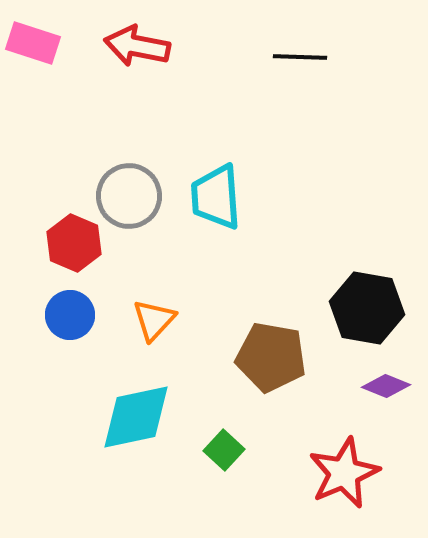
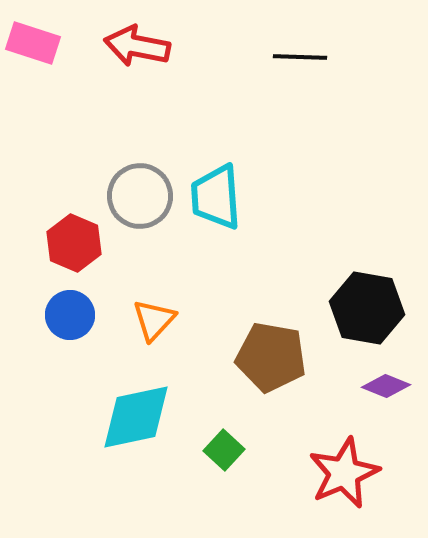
gray circle: moved 11 px right
